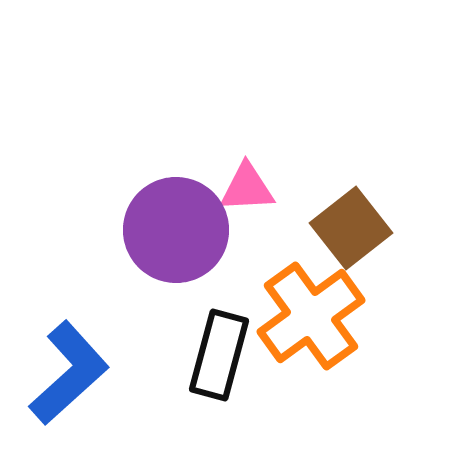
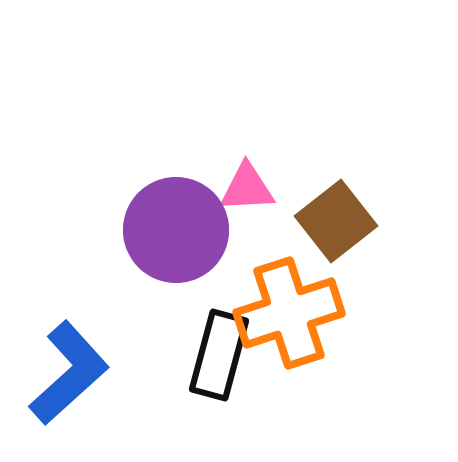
brown square: moved 15 px left, 7 px up
orange cross: moved 22 px left, 3 px up; rotated 18 degrees clockwise
